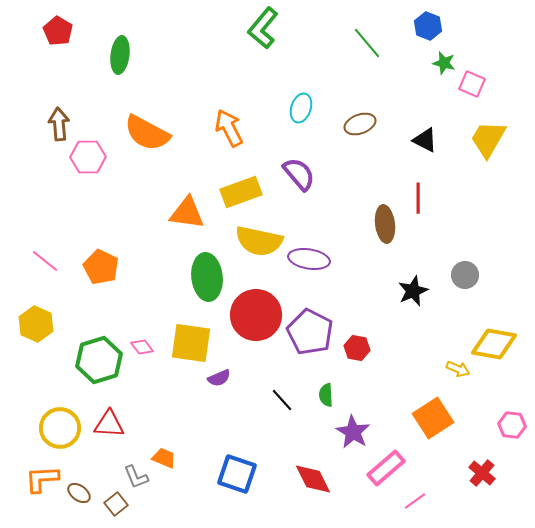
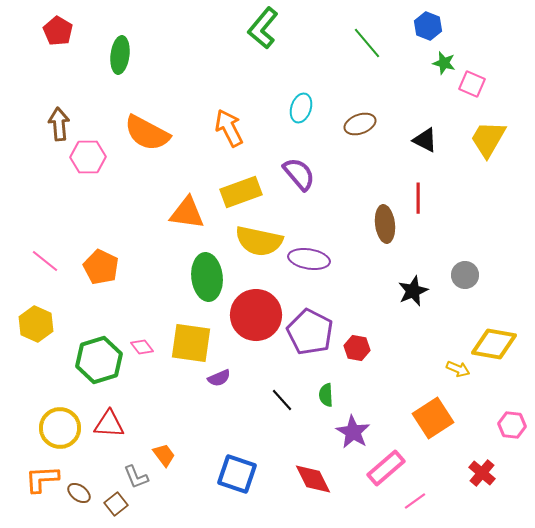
orange trapezoid at (164, 458): moved 3 px up; rotated 30 degrees clockwise
